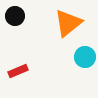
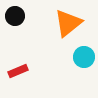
cyan circle: moved 1 px left
